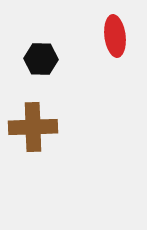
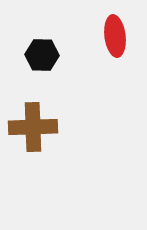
black hexagon: moved 1 px right, 4 px up
